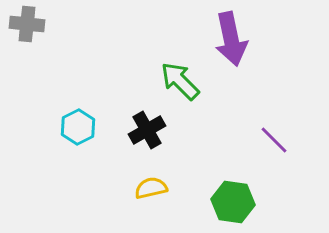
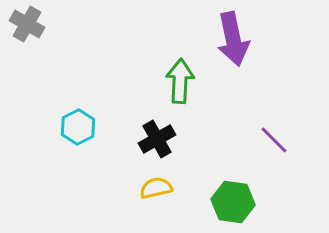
gray cross: rotated 24 degrees clockwise
purple arrow: moved 2 px right
green arrow: rotated 48 degrees clockwise
black cross: moved 10 px right, 9 px down
yellow semicircle: moved 5 px right
